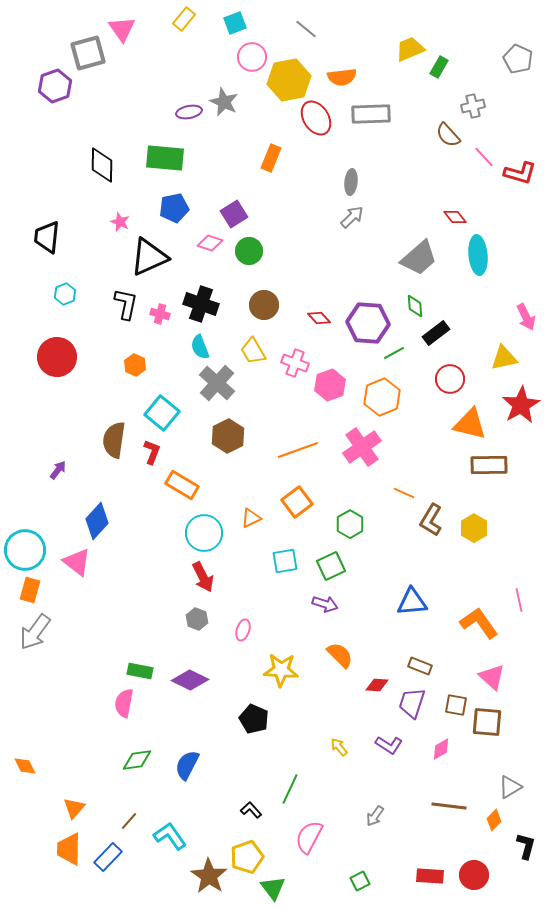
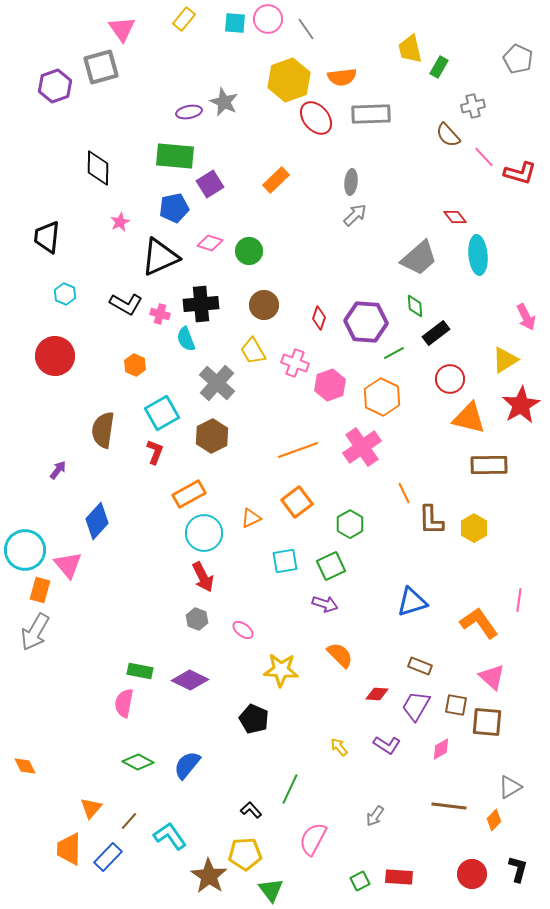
cyan square at (235, 23): rotated 25 degrees clockwise
gray line at (306, 29): rotated 15 degrees clockwise
yellow trapezoid at (410, 49): rotated 80 degrees counterclockwise
gray square at (88, 53): moved 13 px right, 14 px down
pink circle at (252, 57): moved 16 px right, 38 px up
yellow hexagon at (289, 80): rotated 9 degrees counterclockwise
red ellipse at (316, 118): rotated 8 degrees counterclockwise
green rectangle at (165, 158): moved 10 px right, 2 px up
orange rectangle at (271, 158): moved 5 px right, 22 px down; rotated 24 degrees clockwise
black diamond at (102, 165): moved 4 px left, 3 px down
purple square at (234, 214): moved 24 px left, 30 px up
gray arrow at (352, 217): moved 3 px right, 2 px up
pink star at (120, 222): rotated 24 degrees clockwise
black triangle at (149, 257): moved 11 px right
cyan hexagon at (65, 294): rotated 15 degrees counterclockwise
black L-shape at (126, 304): rotated 108 degrees clockwise
black cross at (201, 304): rotated 24 degrees counterclockwise
red diamond at (319, 318): rotated 60 degrees clockwise
purple hexagon at (368, 323): moved 2 px left, 1 px up
cyan semicircle at (200, 347): moved 14 px left, 8 px up
red circle at (57, 357): moved 2 px left, 1 px up
yellow triangle at (504, 358): moved 1 px right, 2 px down; rotated 20 degrees counterclockwise
orange hexagon at (382, 397): rotated 12 degrees counterclockwise
cyan square at (162, 413): rotated 20 degrees clockwise
orange triangle at (470, 424): moved 1 px left, 6 px up
brown hexagon at (228, 436): moved 16 px left
brown semicircle at (114, 440): moved 11 px left, 10 px up
red L-shape at (152, 452): moved 3 px right
orange rectangle at (182, 485): moved 7 px right, 9 px down; rotated 60 degrees counterclockwise
orange line at (404, 493): rotated 40 degrees clockwise
brown L-shape at (431, 520): rotated 32 degrees counterclockwise
pink triangle at (77, 562): moved 9 px left, 3 px down; rotated 12 degrees clockwise
orange rectangle at (30, 590): moved 10 px right
pink line at (519, 600): rotated 20 degrees clockwise
blue triangle at (412, 602): rotated 12 degrees counterclockwise
pink ellipse at (243, 630): rotated 70 degrees counterclockwise
gray arrow at (35, 632): rotated 6 degrees counterclockwise
red diamond at (377, 685): moved 9 px down
purple trapezoid at (412, 703): moved 4 px right, 3 px down; rotated 12 degrees clockwise
purple L-shape at (389, 745): moved 2 px left
green diamond at (137, 760): moved 1 px right, 2 px down; rotated 36 degrees clockwise
blue semicircle at (187, 765): rotated 12 degrees clockwise
orange triangle at (74, 808): moved 17 px right
pink semicircle at (309, 837): moved 4 px right, 2 px down
black L-shape at (526, 846): moved 8 px left, 23 px down
yellow pentagon at (247, 857): moved 2 px left, 3 px up; rotated 16 degrees clockwise
red circle at (474, 875): moved 2 px left, 1 px up
red rectangle at (430, 876): moved 31 px left, 1 px down
green triangle at (273, 888): moved 2 px left, 2 px down
